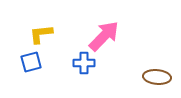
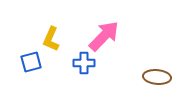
yellow L-shape: moved 10 px right, 5 px down; rotated 60 degrees counterclockwise
